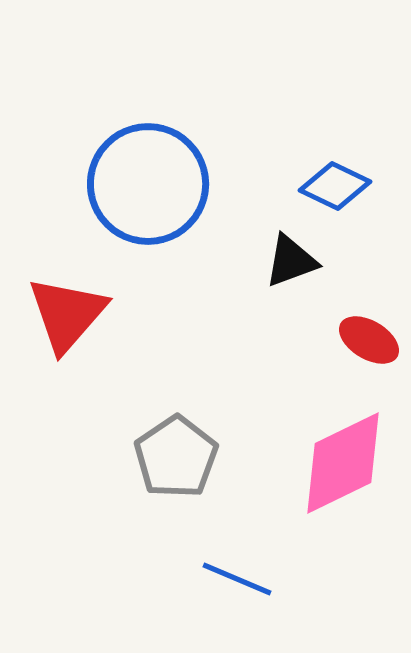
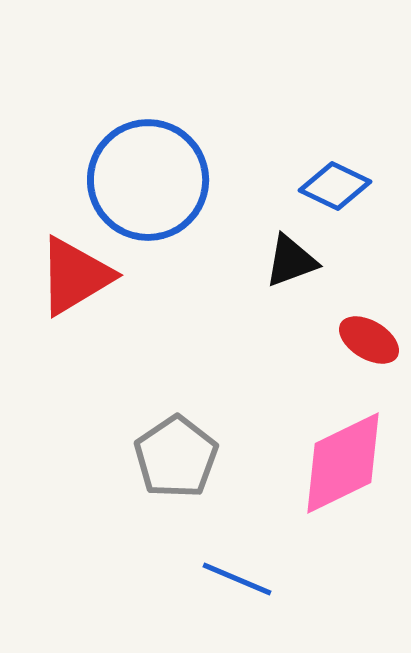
blue circle: moved 4 px up
red triangle: moved 8 px right, 38 px up; rotated 18 degrees clockwise
